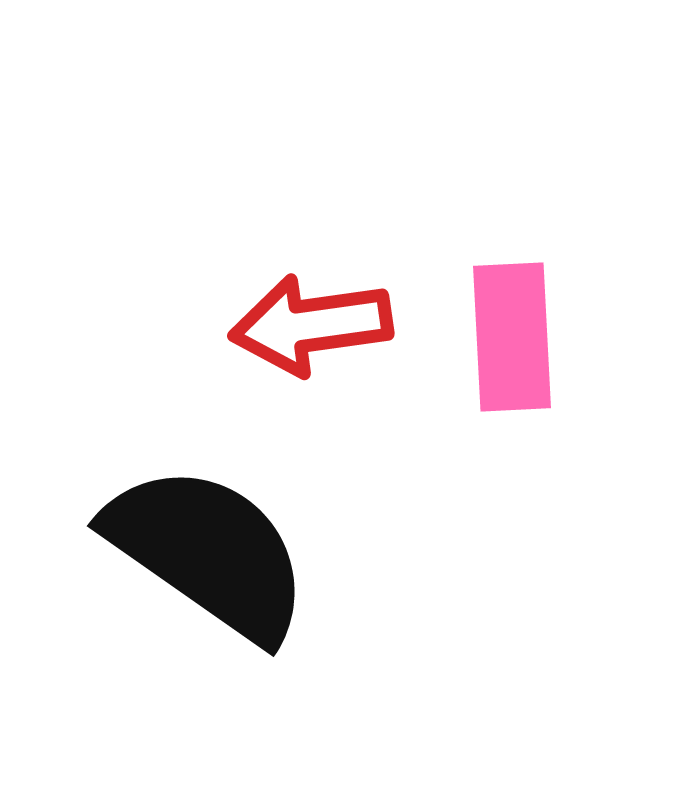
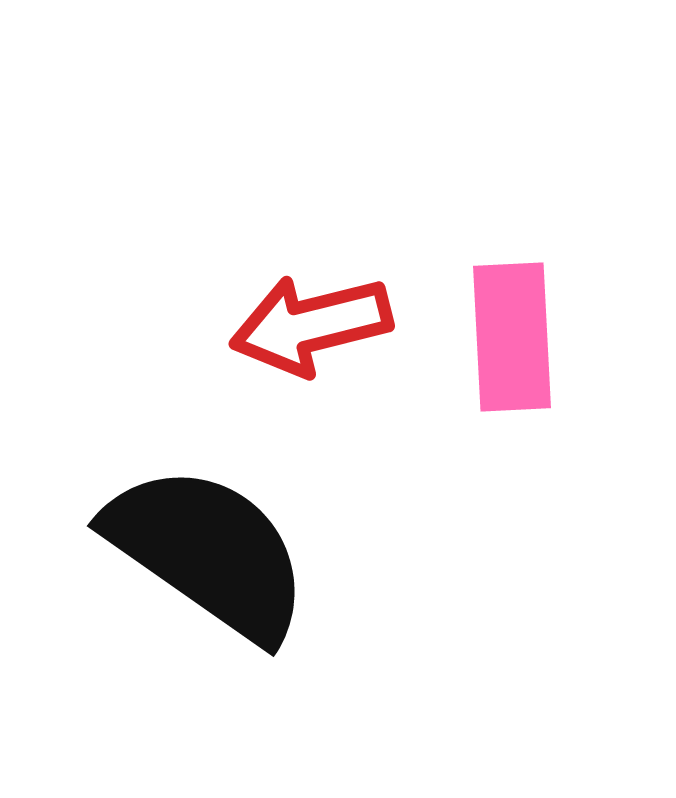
red arrow: rotated 6 degrees counterclockwise
